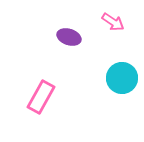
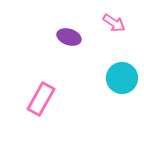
pink arrow: moved 1 px right, 1 px down
pink rectangle: moved 2 px down
